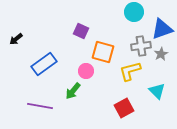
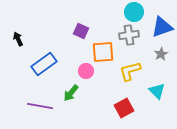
blue triangle: moved 2 px up
black arrow: moved 2 px right; rotated 104 degrees clockwise
gray cross: moved 12 px left, 11 px up
orange square: rotated 20 degrees counterclockwise
green arrow: moved 2 px left, 2 px down
